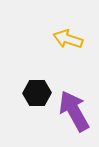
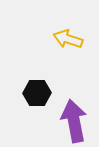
purple arrow: moved 10 px down; rotated 18 degrees clockwise
